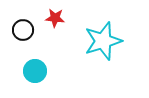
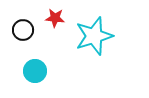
cyan star: moved 9 px left, 5 px up
